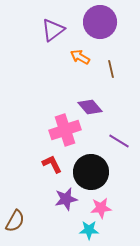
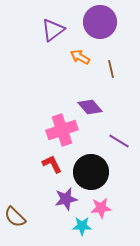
pink cross: moved 3 px left
brown semicircle: moved 4 px up; rotated 105 degrees clockwise
cyan star: moved 7 px left, 4 px up
